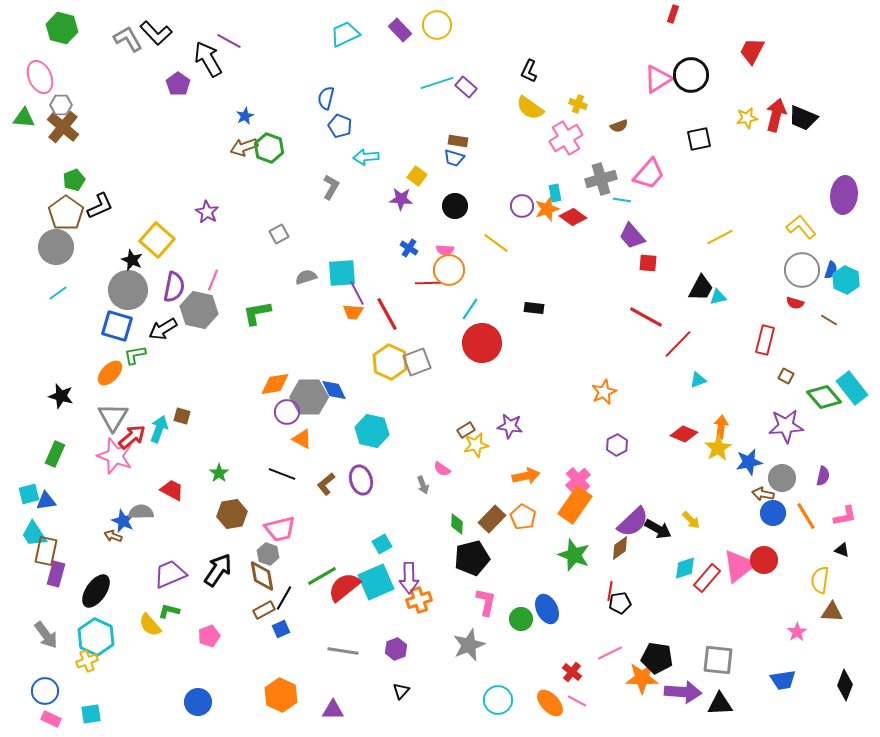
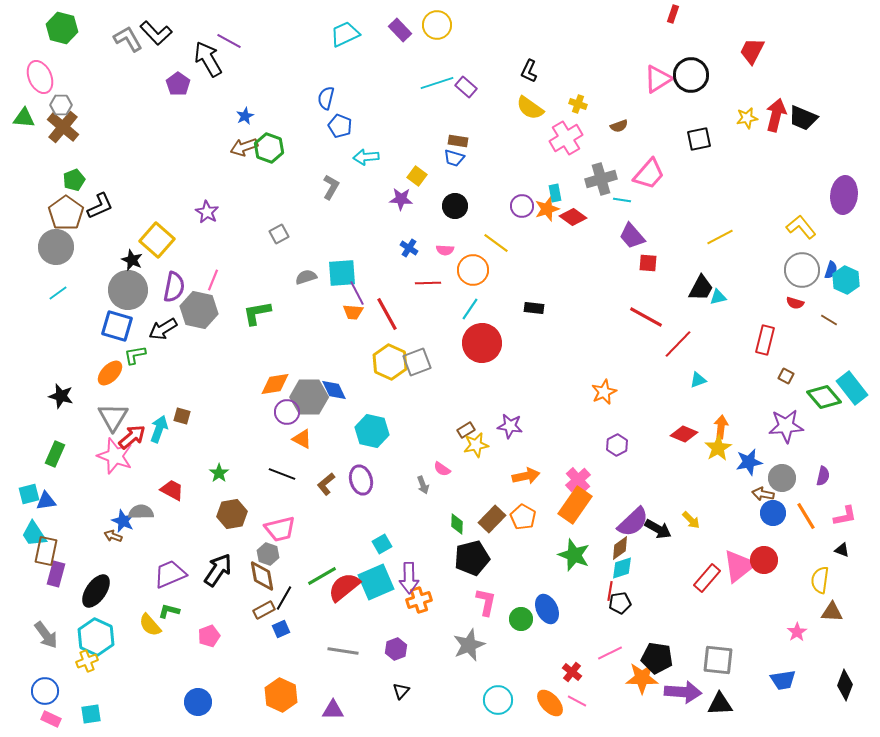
orange circle at (449, 270): moved 24 px right
cyan diamond at (685, 568): moved 63 px left
